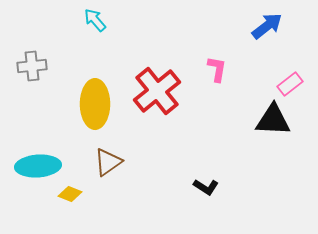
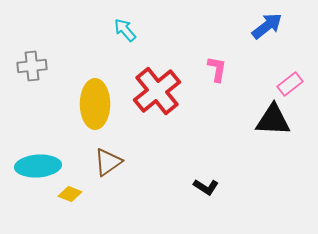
cyan arrow: moved 30 px right, 10 px down
